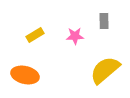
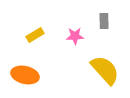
yellow semicircle: rotated 88 degrees clockwise
